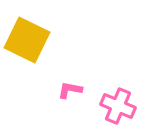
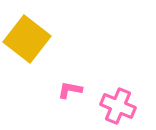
yellow square: moved 1 px up; rotated 12 degrees clockwise
